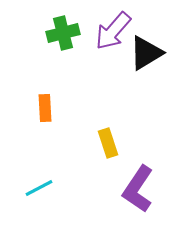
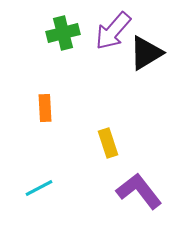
purple L-shape: moved 1 px right, 2 px down; rotated 108 degrees clockwise
